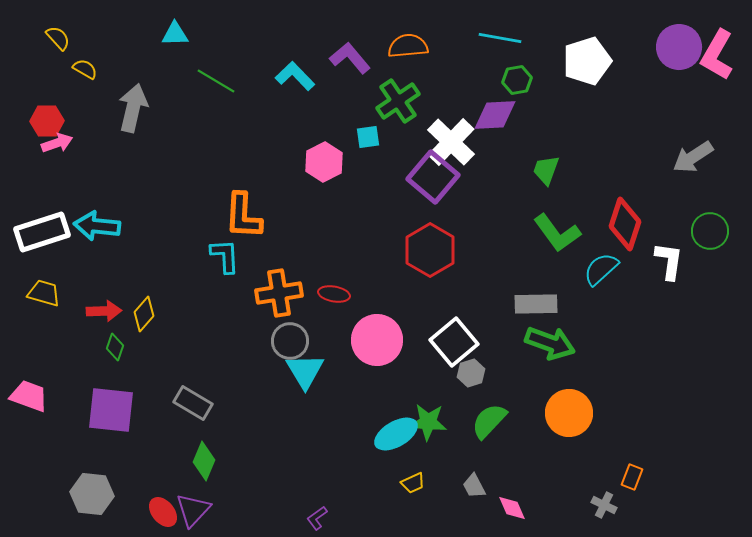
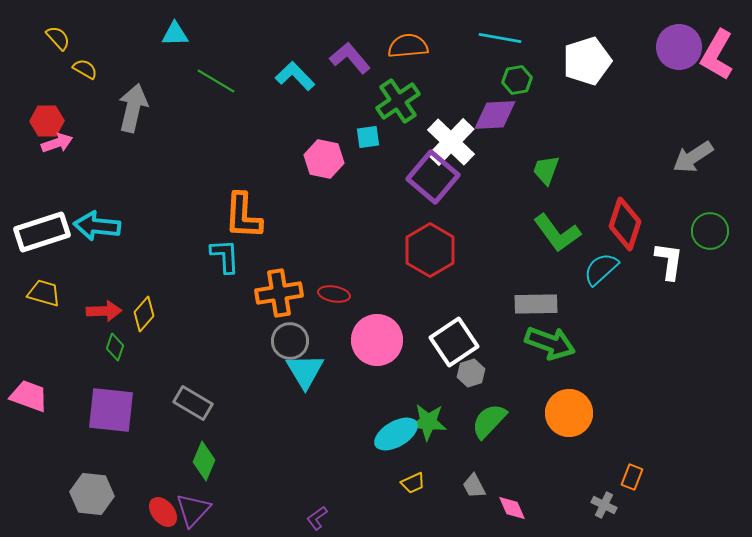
pink hexagon at (324, 162): moved 3 px up; rotated 21 degrees counterclockwise
white square at (454, 342): rotated 6 degrees clockwise
